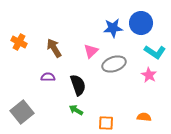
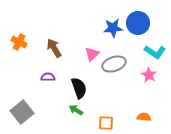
blue circle: moved 3 px left
pink triangle: moved 1 px right, 3 px down
black semicircle: moved 1 px right, 3 px down
